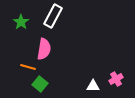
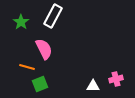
pink semicircle: rotated 35 degrees counterclockwise
orange line: moved 1 px left
pink cross: rotated 16 degrees clockwise
green square: rotated 28 degrees clockwise
